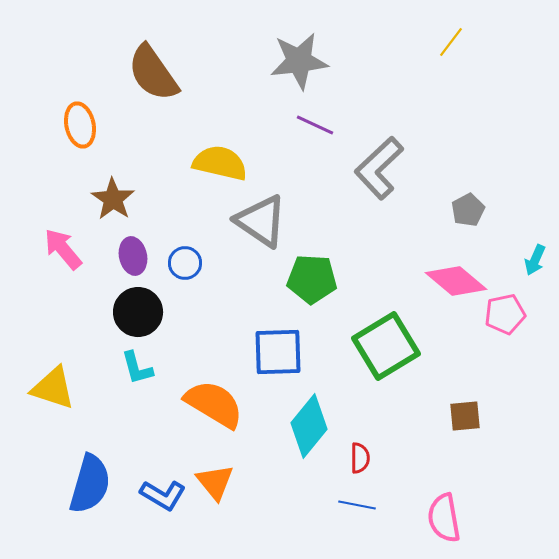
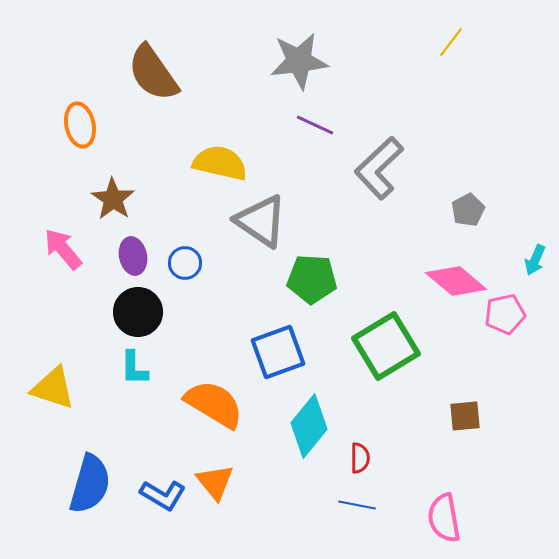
blue square: rotated 18 degrees counterclockwise
cyan L-shape: moved 3 px left; rotated 15 degrees clockwise
